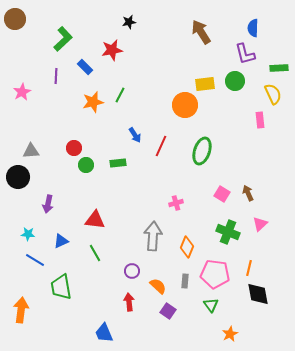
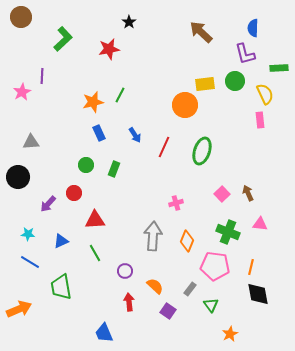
brown circle at (15, 19): moved 6 px right, 2 px up
black star at (129, 22): rotated 24 degrees counterclockwise
brown arrow at (201, 32): rotated 15 degrees counterclockwise
red star at (112, 50): moved 3 px left, 1 px up
blue rectangle at (85, 67): moved 14 px right, 66 px down; rotated 21 degrees clockwise
purple line at (56, 76): moved 14 px left
yellow semicircle at (273, 94): moved 8 px left
red line at (161, 146): moved 3 px right, 1 px down
red circle at (74, 148): moved 45 px down
gray triangle at (31, 151): moved 9 px up
green rectangle at (118, 163): moved 4 px left, 6 px down; rotated 63 degrees counterclockwise
pink square at (222, 194): rotated 14 degrees clockwise
purple arrow at (48, 204): rotated 30 degrees clockwise
red triangle at (95, 220): rotated 10 degrees counterclockwise
pink triangle at (260, 224): rotated 49 degrees clockwise
orange diamond at (187, 247): moved 6 px up
blue line at (35, 260): moved 5 px left, 2 px down
orange line at (249, 268): moved 2 px right, 1 px up
purple circle at (132, 271): moved 7 px left
pink pentagon at (215, 274): moved 8 px up
gray rectangle at (185, 281): moved 5 px right, 8 px down; rotated 32 degrees clockwise
orange semicircle at (158, 286): moved 3 px left
orange arrow at (21, 310): moved 2 px left, 1 px up; rotated 60 degrees clockwise
